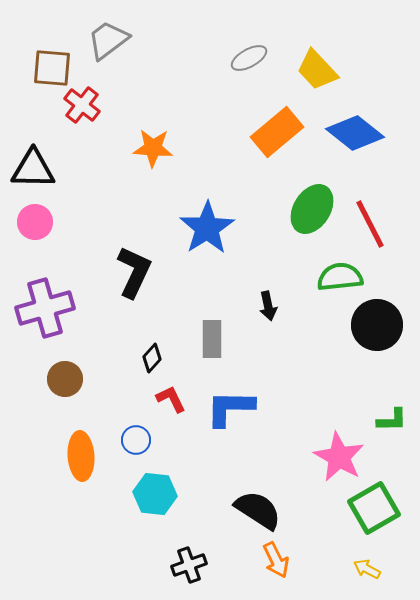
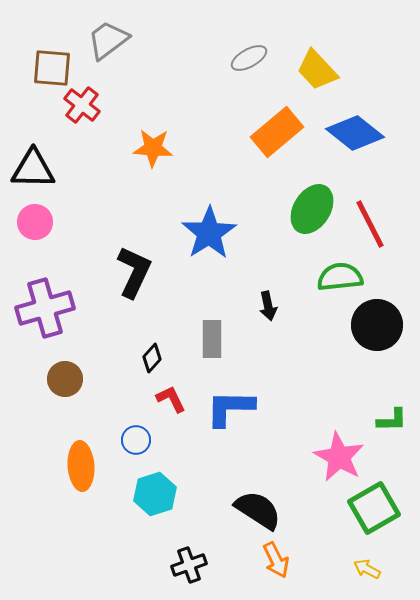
blue star: moved 2 px right, 5 px down
orange ellipse: moved 10 px down
cyan hexagon: rotated 24 degrees counterclockwise
